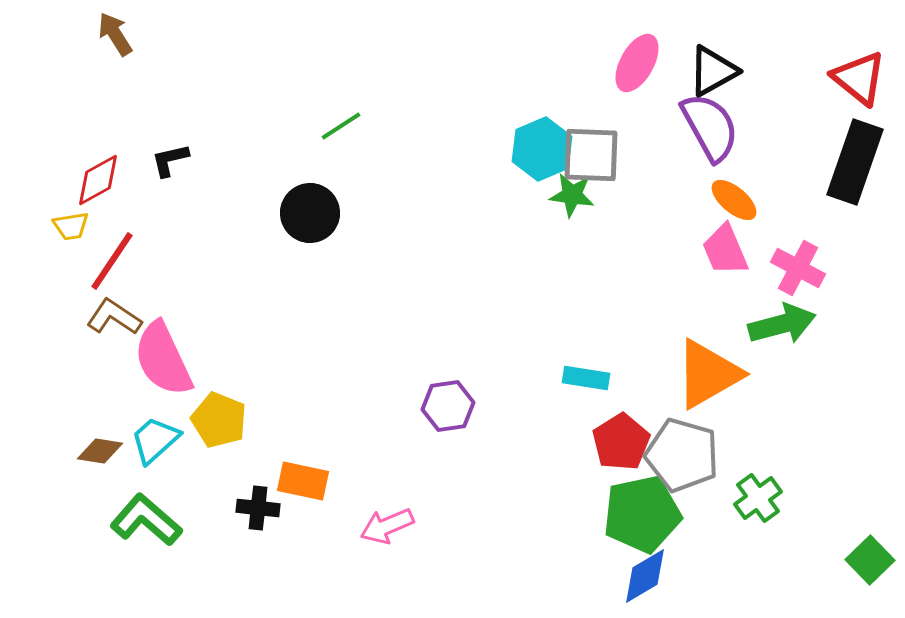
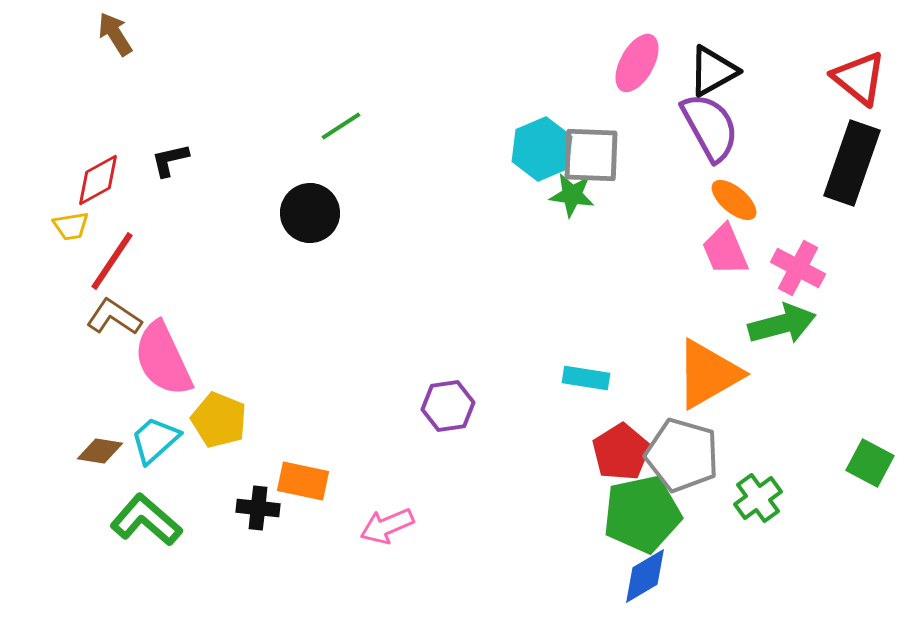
black rectangle: moved 3 px left, 1 px down
red pentagon: moved 10 px down
green square: moved 97 px up; rotated 18 degrees counterclockwise
